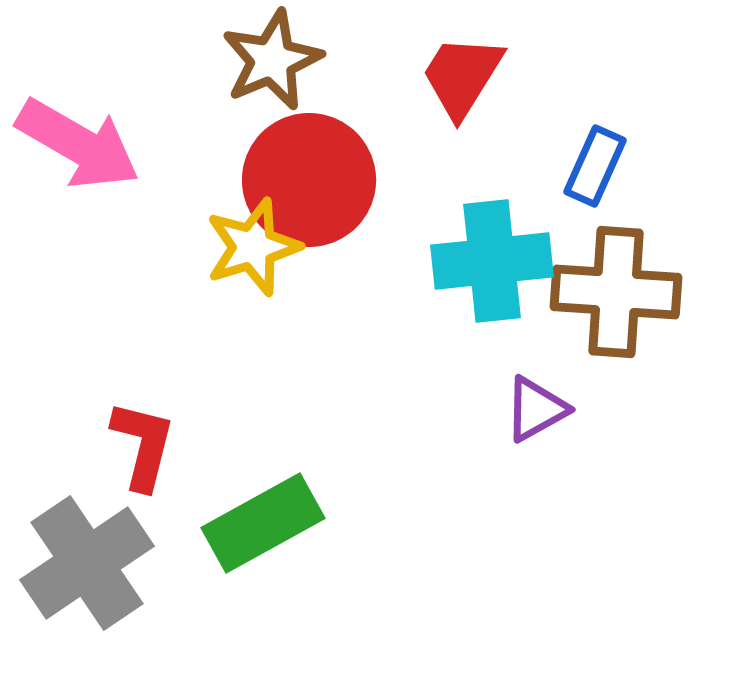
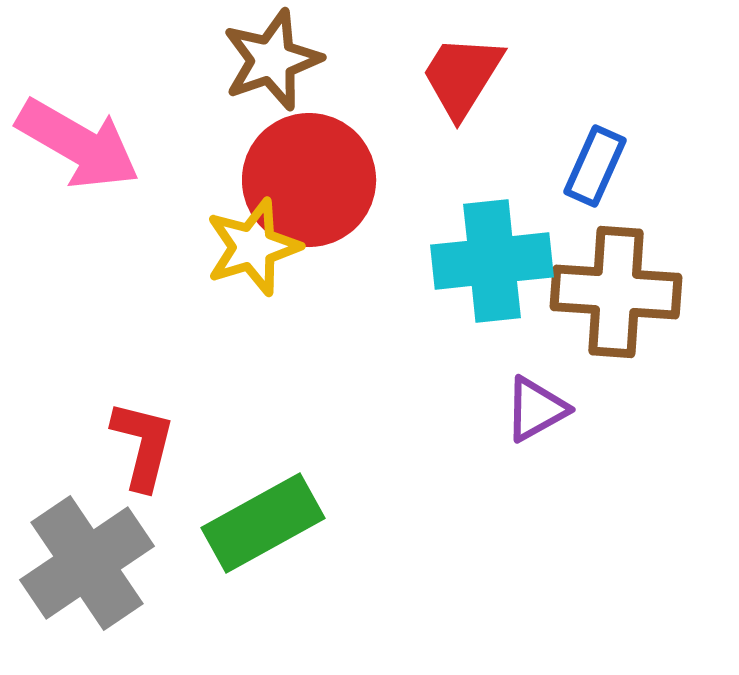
brown star: rotated 4 degrees clockwise
